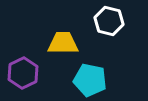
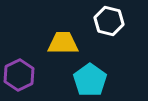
purple hexagon: moved 4 px left, 2 px down
cyan pentagon: rotated 24 degrees clockwise
